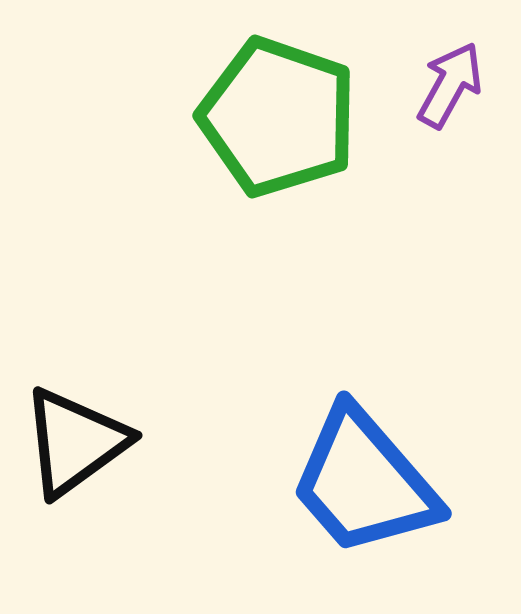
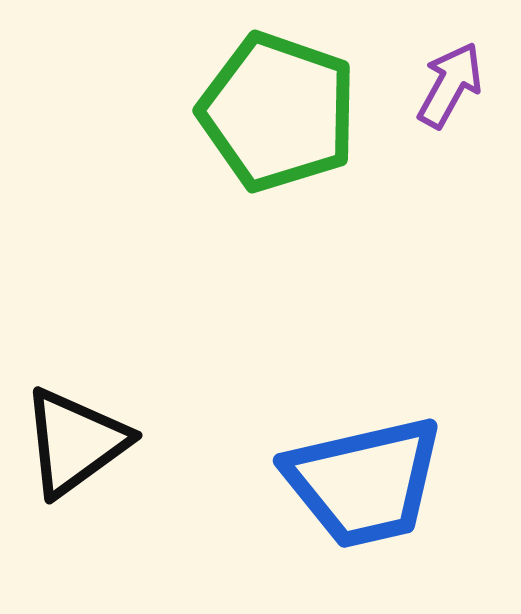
green pentagon: moved 5 px up
blue trapezoid: rotated 62 degrees counterclockwise
